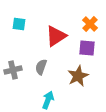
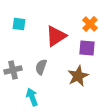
cyan arrow: moved 16 px left, 3 px up; rotated 42 degrees counterclockwise
